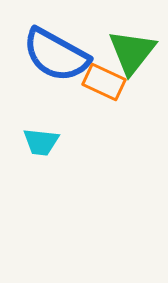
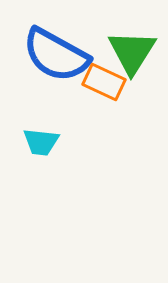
green triangle: rotated 6 degrees counterclockwise
